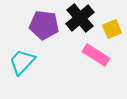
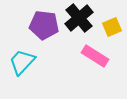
black cross: moved 1 px left
yellow square: moved 2 px up
pink rectangle: moved 1 px left, 1 px down
